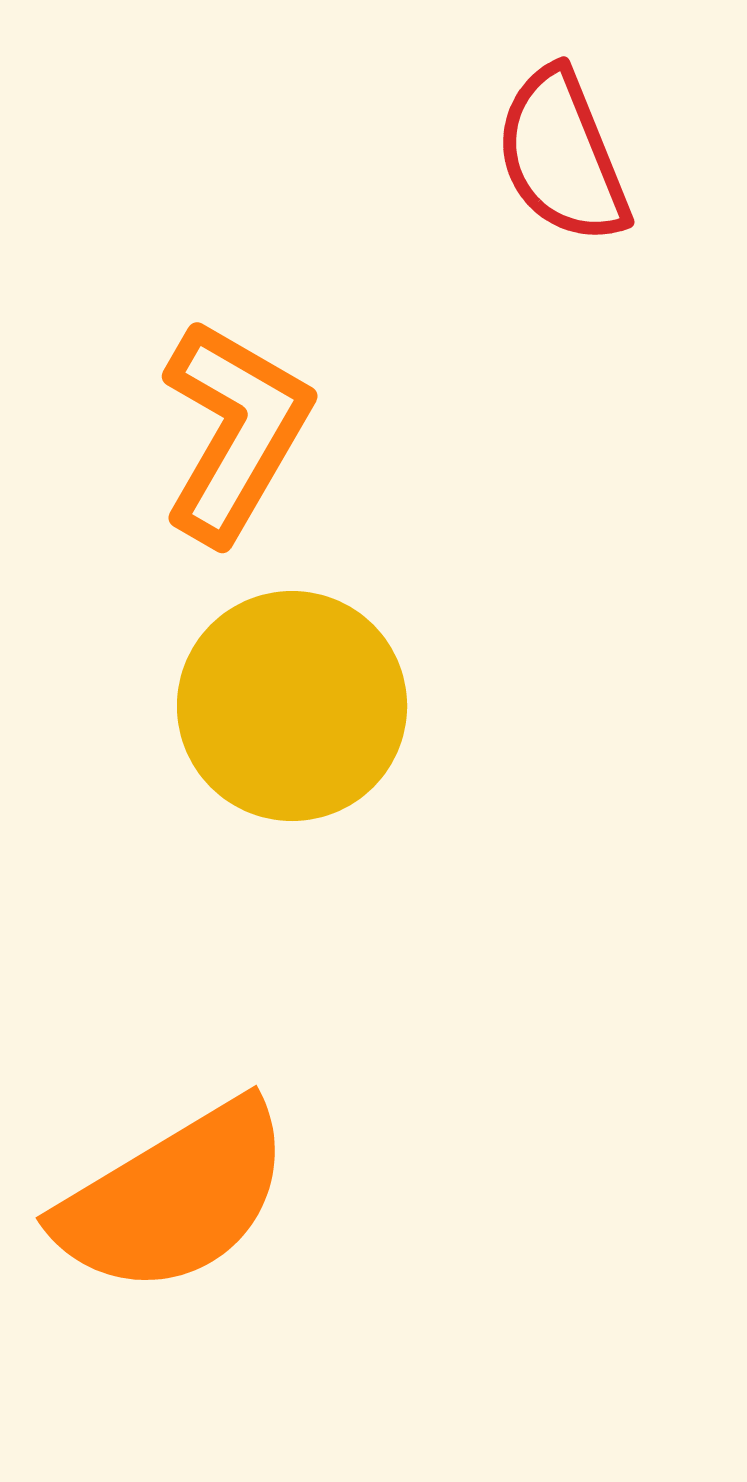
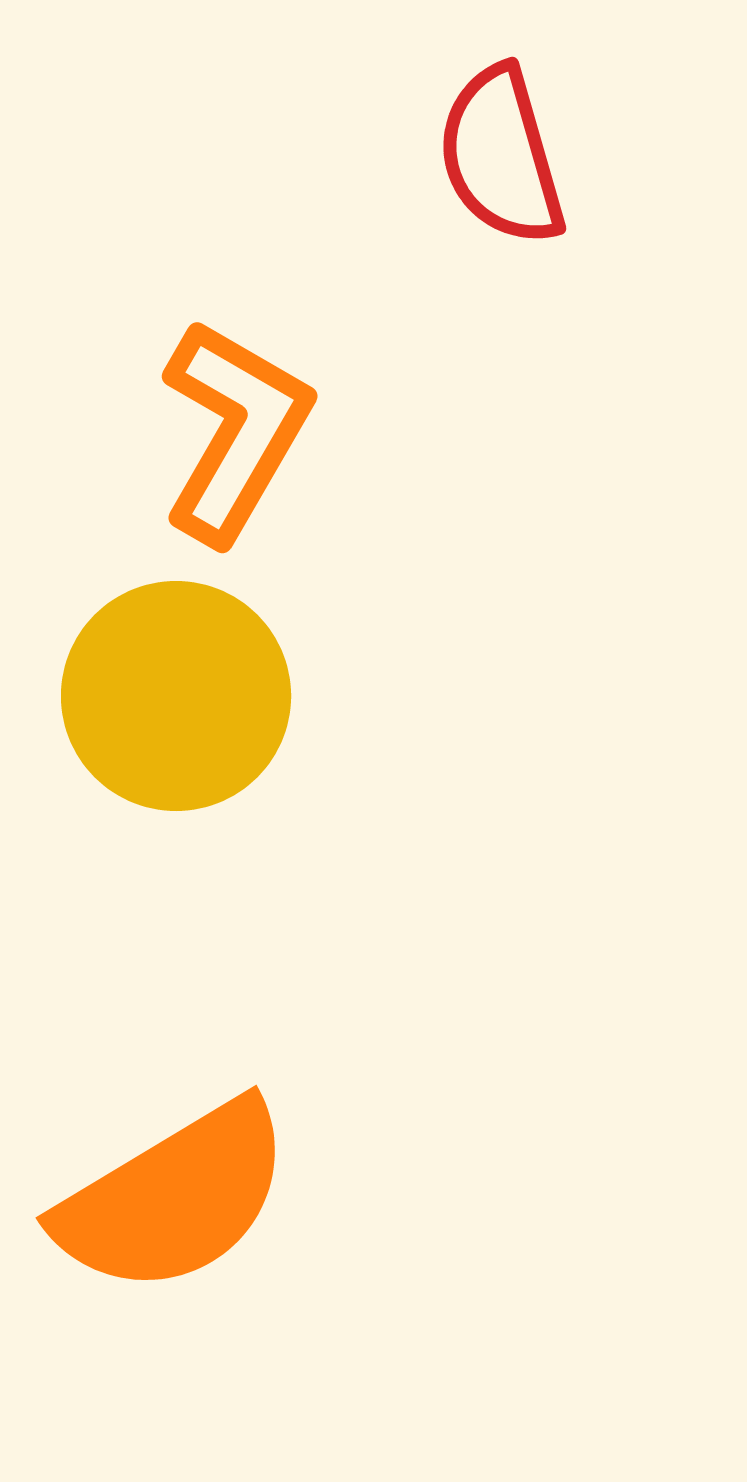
red semicircle: moved 61 px left; rotated 6 degrees clockwise
yellow circle: moved 116 px left, 10 px up
